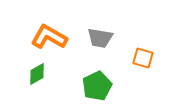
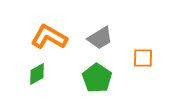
gray trapezoid: rotated 40 degrees counterclockwise
orange square: rotated 15 degrees counterclockwise
green pentagon: moved 8 px up; rotated 12 degrees counterclockwise
